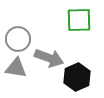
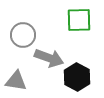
gray circle: moved 5 px right, 4 px up
gray triangle: moved 13 px down
black hexagon: rotated 8 degrees counterclockwise
